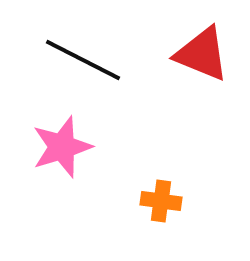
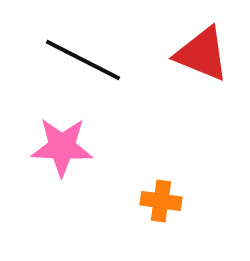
pink star: rotated 20 degrees clockwise
